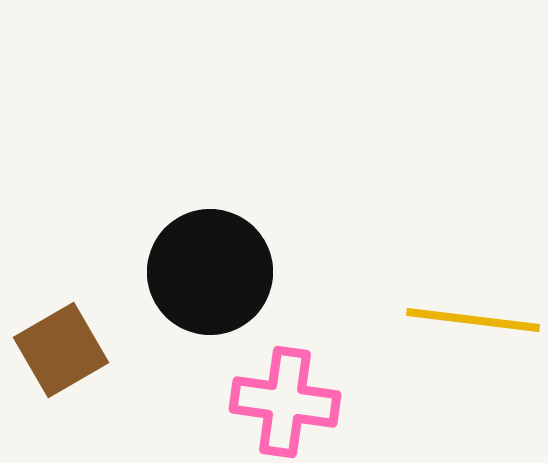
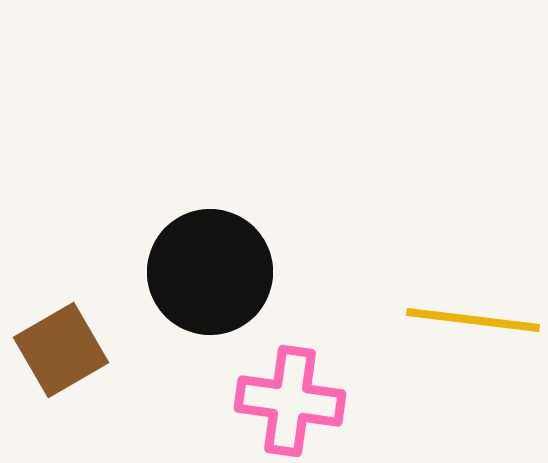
pink cross: moved 5 px right, 1 px up
